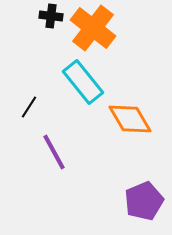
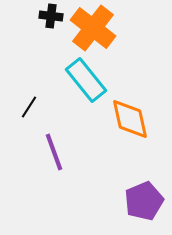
cyan rectangle: moved 3 px right, 2 px up
orange diamond: rotated 18 degrees clockwise
purple line: rotated 9 degrees clockwise
